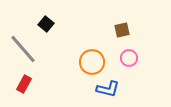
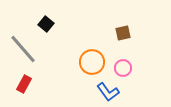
brown square: moved 1 px right, 3 px down
pink circle: moved 6 px left, 10 px down
blue L-shape: moved 3 px down; rotated 40 degrees clockwise
